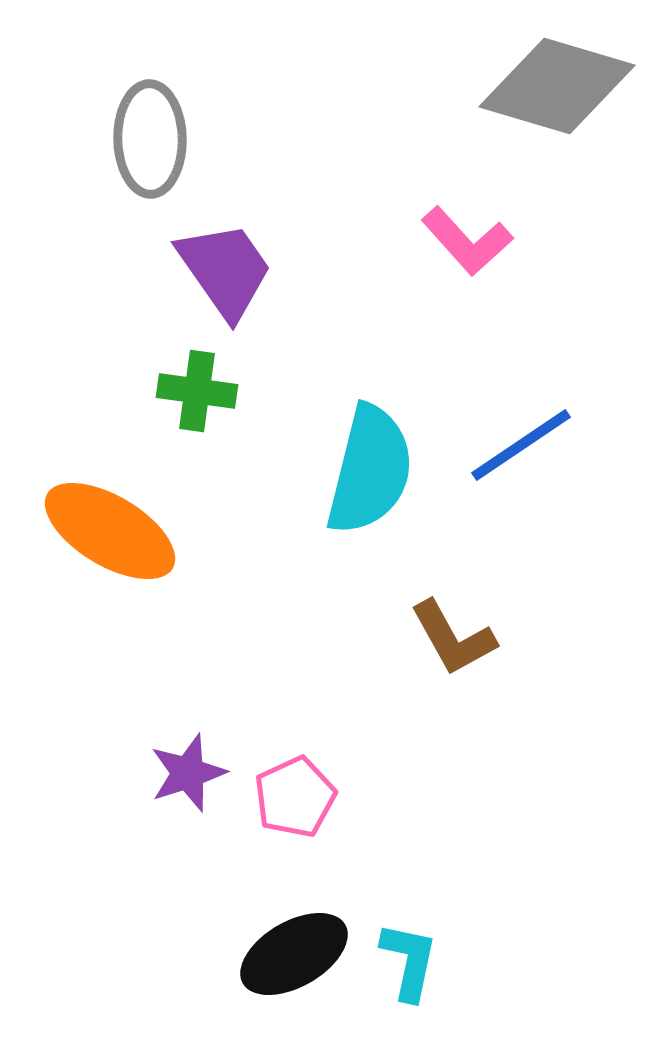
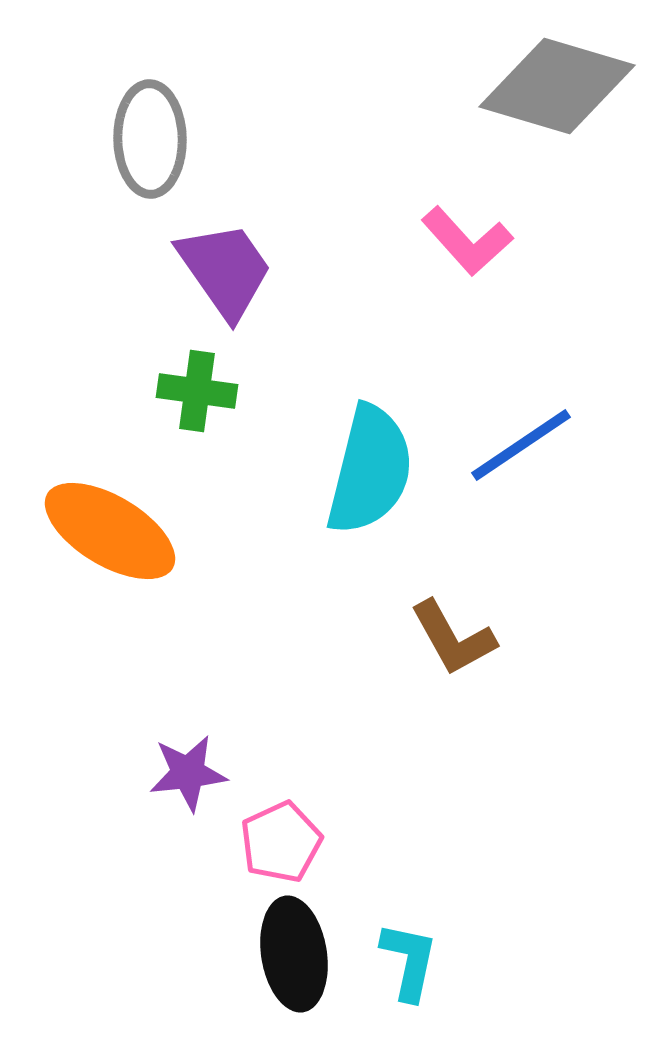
purple star: rotated 12 degrees clockwise
pink pentagon: moved 14 px left, 45 px down
black ellipse: rotated 69 degrees counterclockwise
